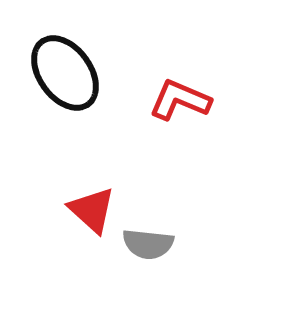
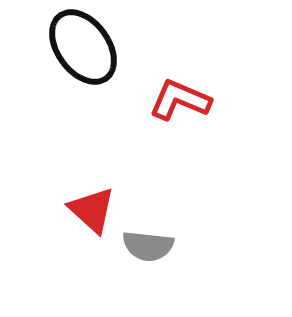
black ellipse: moved 18 px right, 26 px up
gray semicircle: moved 2 px down
